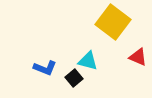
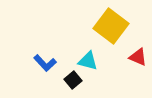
yellow square: moved 2 px left, 4 px down
blue L-shape: moved 5 px up; rotated 25 degrees clockwise
black square: moved 1 px left, 2 px down
